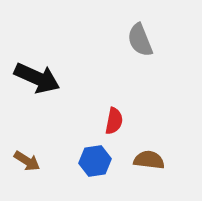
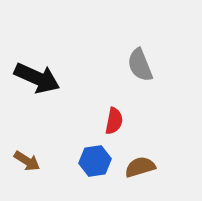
gray semicircle: moved 25 px down
brown semicircle: moved 9 px left, 7 px down; rotated 24 degrees counterclockwise
